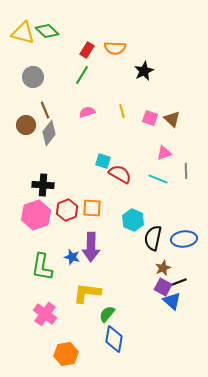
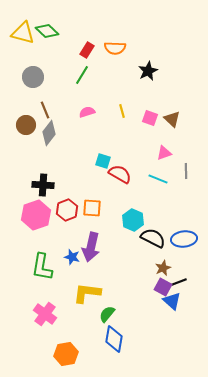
black star: moved 4 px right
black semicircle: rotated 105 degrees clockwise
purple arrow: rotated 12 degrees clockwise
